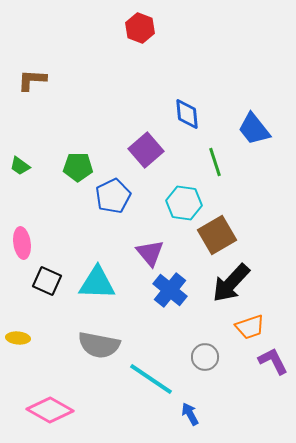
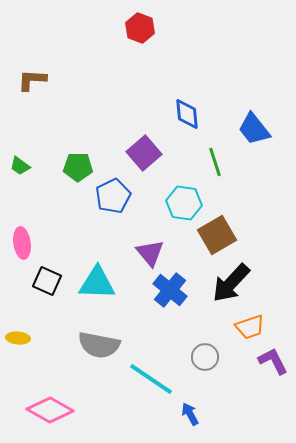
purple square: moved 2 px left, 3 px down
